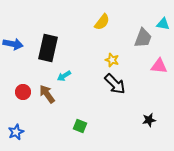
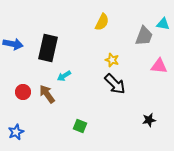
yellow semicircle: rotated 12 degrees counterclockwise
gray trapezoid: moved 1 px right, 2 px up
